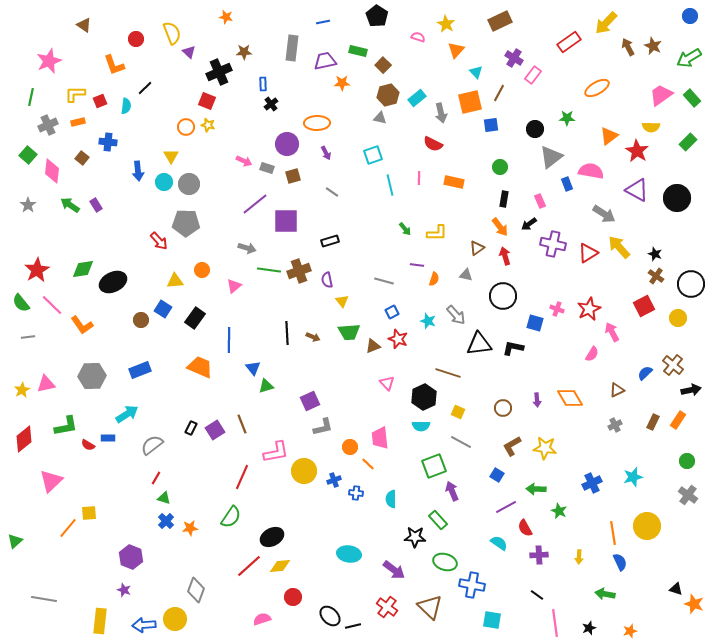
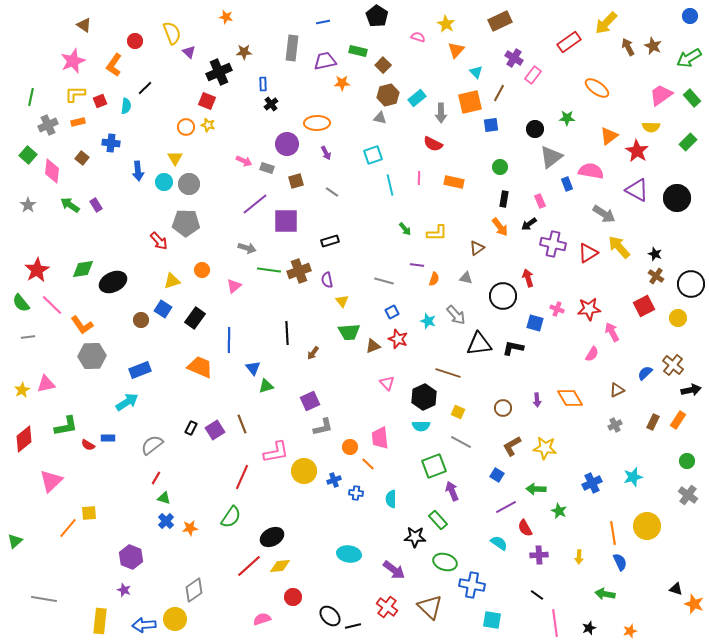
red circle at (136, 39): moved 1 px left, 2 px down
pink star at (49, 61): moved 24 px right
orange L-shape at (114, 65): rotated 55 degrees clockwise
orange ellipse at (597, 88): rotated 65 degrees clockwise
gray arrow at (441, 113): rotated 12 degrees clockwise
blue cross at (108, 142): moved 3 px right, 1 px down
yellow triangle at (171, 156): moved 4 px right, 2 px down
brown square at (293, 176): moved 3 px right, 5 px down
red arrow at (505, 256): moved 23 px right, 22 px down
gray triangle at (466, 275): moved 3 px down
yellow triangle at (175, 281): moved 3 px left; rotated 12 degrees counterclockwise
red star at (589, 309): rotated 20 degrees clockwise
brown arrow at (313, 337): moved 16 px down; rotated 104 degrees clockwise
gray hexagon at (92, 376): moved 20 px up
cyan arrow at (127, 414): moved 12 px up
gray diamond at (196, 590): moved 2 px left; rotated 35 degrees clockwise
